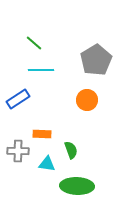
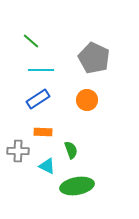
green line: moved 3 px left, 2 px up
gray pentagon: moved 2 px left, 2 px up; rotated 16 degrees counterclockwise
blue rectangle: moved 20 px right
orange rectangle: moved 1 px right, 2 px up
cyan triangle: moved 2 px down; rotated 18 degrees clockwise
green ellipse: rotated 12 degrees counterclockwise
